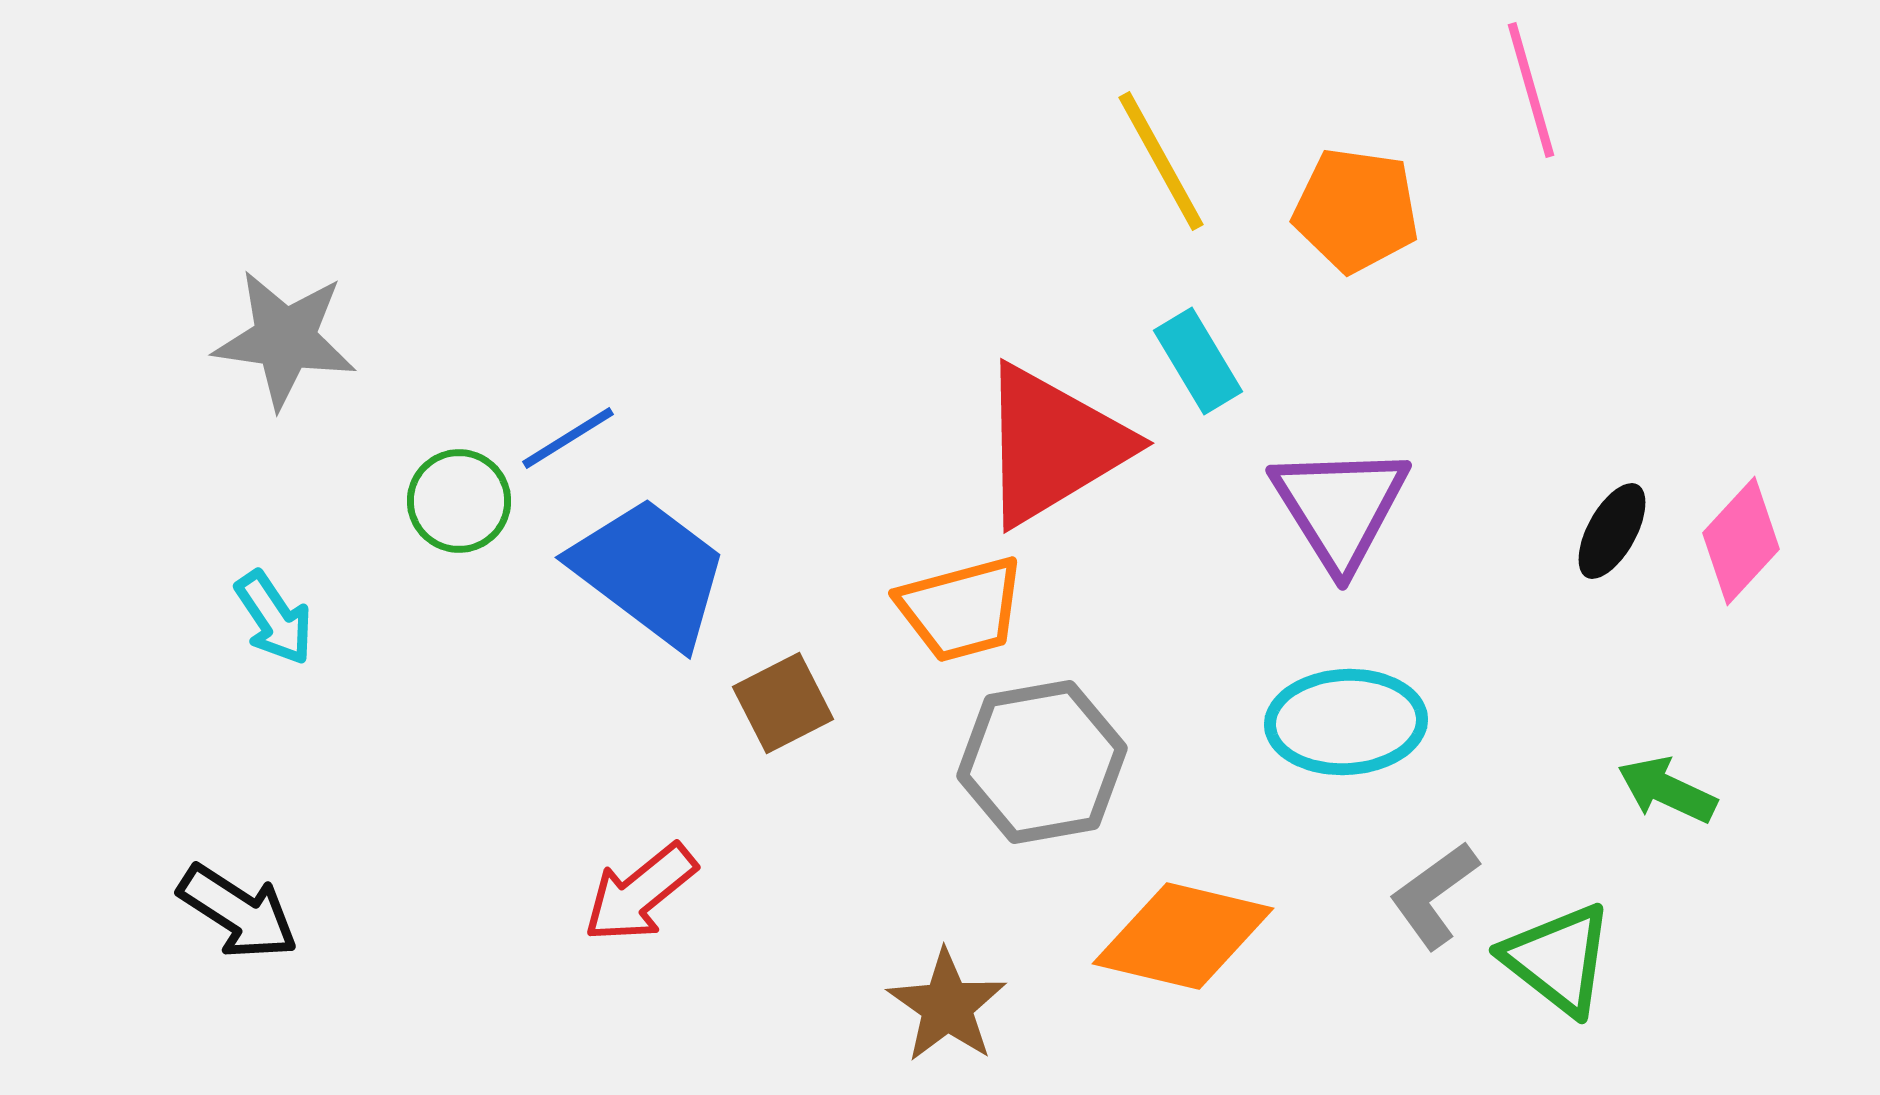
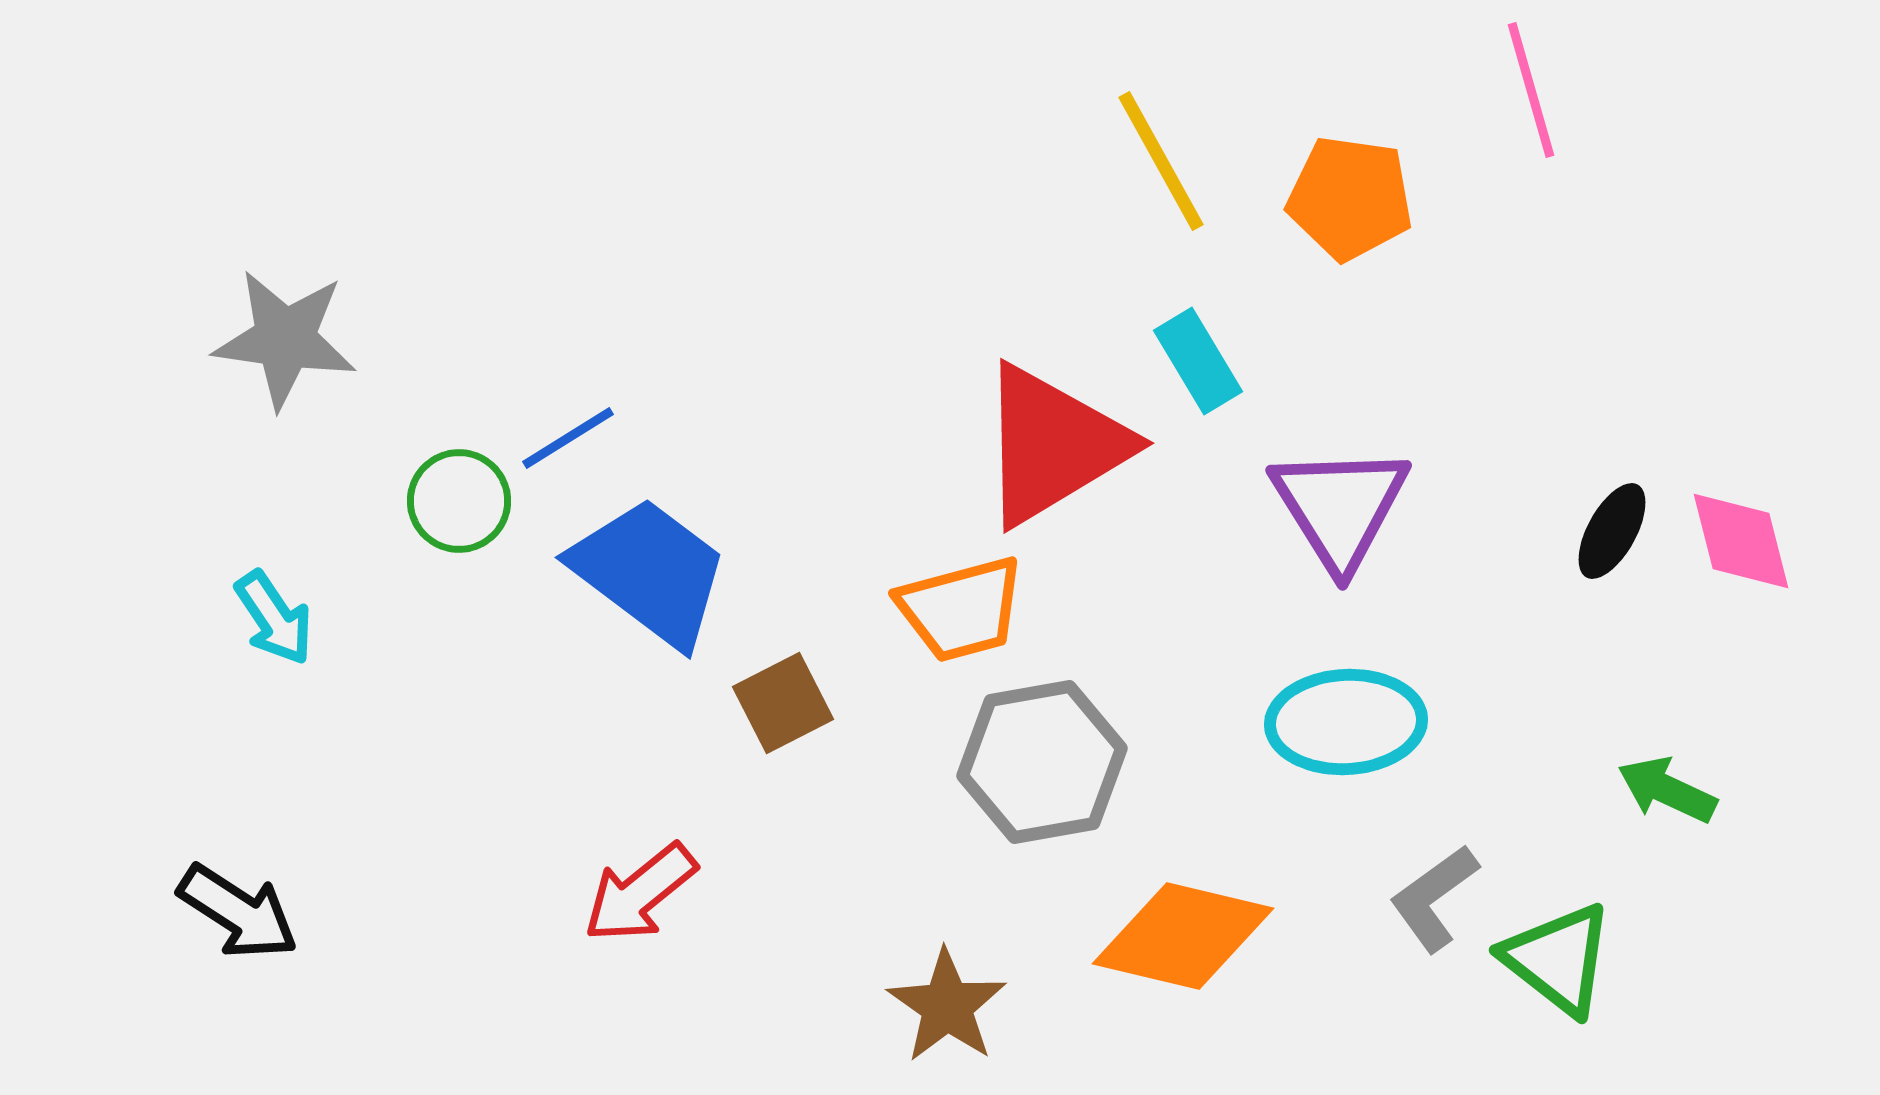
orange pentagon: moved 6 px left, 12 px up
pink diamond: rotated 57 degrees counterclockwise
gray L-shape: moved 3 px down
